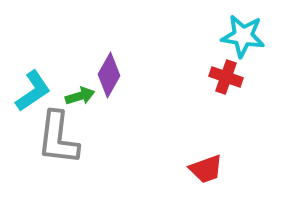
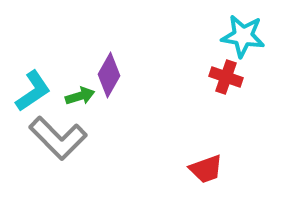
gray L-shape: rotated 52 degrees counterclockwise
